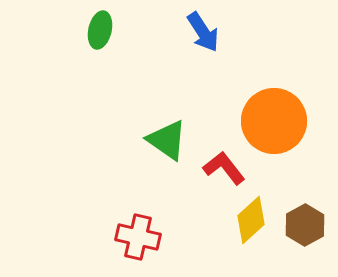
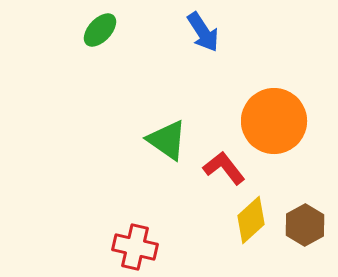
green ellipse: rotated 30 degrees clockwise
red cross: moved 3 px left, 10 px down
